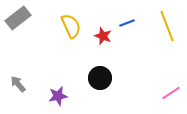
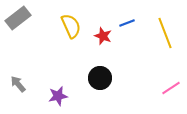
yellow line: moved 2 px left, 7 px down
pink line: moved 5 px up
